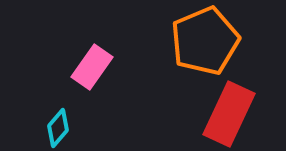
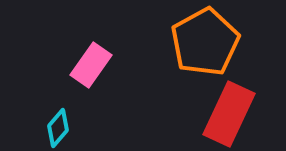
orange pentagon: moved 1 px down; rotated 6 degrees counterclockwise
pink rectangle: moved 1 px left, 2 px up
